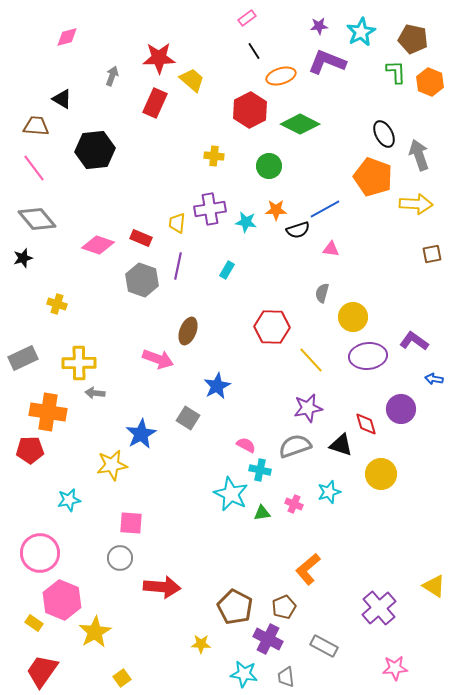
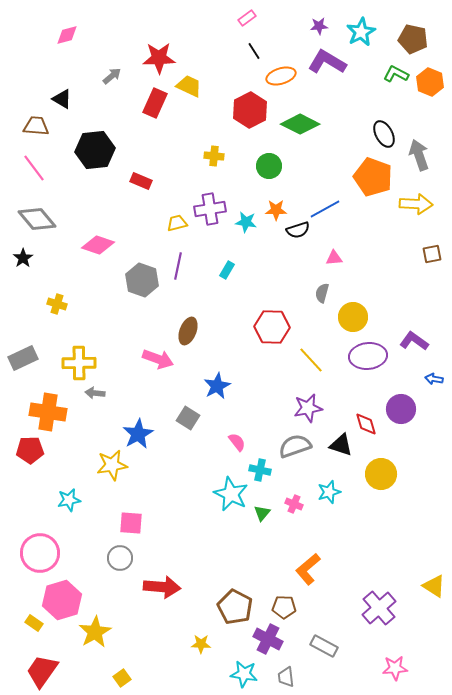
pink diamond at (67, 37): moved 2 px up
purple L-shape at (327, 62): rotated 9 degrees clockwise
green L-shape at (396, 72): moved 2 px down; rotated 60 degrees counterclockwise
gray arrow at (112, 76): rotated 30 degrees clockwise
yellow trapezoid at (192, 80): moved 3 px left, 6 px down; rotated 16 degrees counterclockwise
yellow trapezoid at (177, 223): rotated 70 degrees clockwise
red rectangle at (141, 238): moved 57 px up
pink triangle at (331, 249): moved 3 px right, 9 px down; rotated 12 degrees counterclockwise
black star at (23, 258): rotated 18 degrees counterclockwise
blue star at (141, 434): moved 3 px left
pink semicircle at (246, 445): moved 9 px left, 3 px up; rotated 24 degrees clockwise
green triangle at (262, 513): rotated 42 degrees counterclockwise
pink hexagon at (62, 600): rotated 21 degrees clockwise
brown pentagon at (284, 607): rotated 25 degrees clockwise
